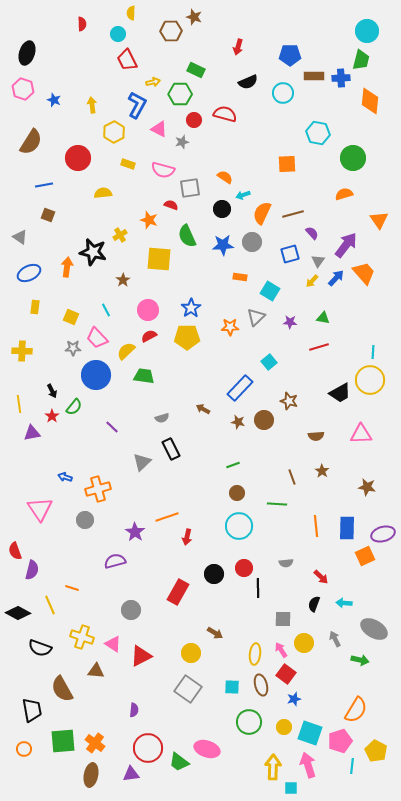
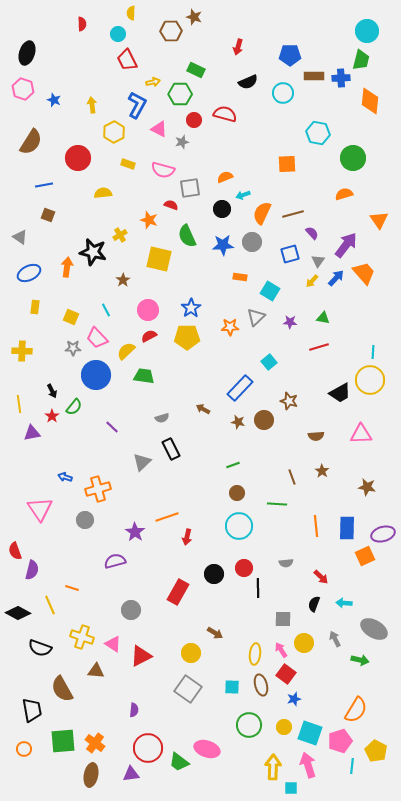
orange semicircle at (225, 177): rotated 56 degrees counterclockwise
yellow square at (159, 259): rotated 8 degrees clockwise
green circle at (249, 722): moved 3 px down
